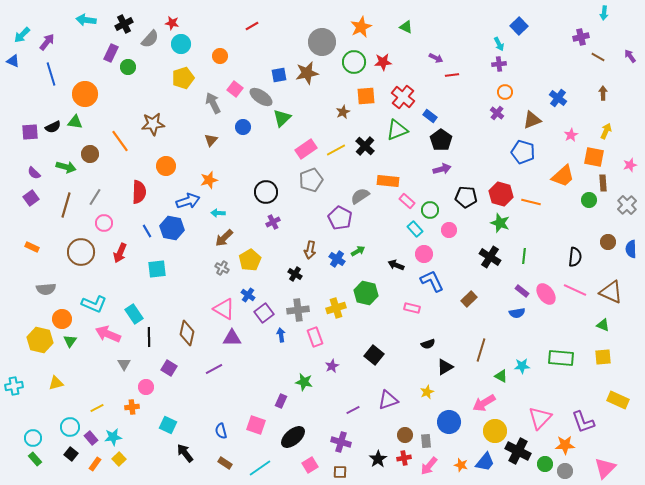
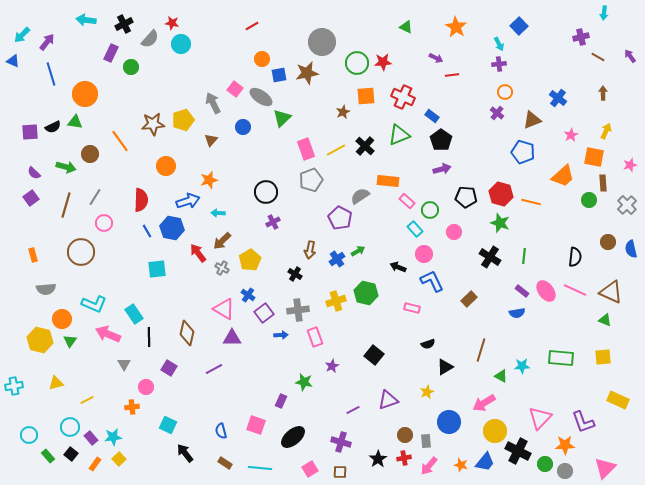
orange star at (361, 27): moved 95 px right; rotated 15 degrees counterclockwise
orange circle at (220, 56): moved 42 px right, 3 px down
green circle at (354, 62): moved 3 px right, 1 px down
green circle at (128, 67): moved 3 px right
yellow pentagon at (183, 78): moved 42 px down
red cross at (403, 97): rotated 15 degrees counterclockwise
blue rectangle at (430, 116): moved 2 px right
green triangle at (397, 130): moved 2 px right, 5 px down
pink rectangle at (306, 149): rotated 75 degrees counterclockwise
red semicircle at (139, 192): moved 2 px right, 8 px down
pink circle at (449, 230): moved 5 px right, 2 px down
brown arrow at (224, 238): moved 2 px left, 3 px down
orange rectangle at (32, 247): moved 1 px right, 8 px down; rotated 48 degrees clockwise
blue semicircle at (631, 249): rotated 12 degrees counterclockwise
red arrow at (120, 253): moved 78 px right; rotated 120 degrees clockwise
blue cross at (337, 259): rotated 21 degrees clockwise
black arrow at (396, 265): moved 2 px right, 2 px down
pink ellipse at (546, 294): moved 3 px up
yellow cross at (336, 308): moved 7 px up
green triangle at (603, 325): moved 2 px right, 5 px up
blue arrow at (281, 335): rotated 96 degrees clockwise
yellow line at (97, 408): moved 10 px left, 8 px up
cyan circle at (33, 438): moved 4 px left, 3 px up
green rectangle at (35, 459): moved 13 px right, 3 px up
pink square at (310, 465): moved 4 px down
cyan line at (260, 468): rotated 40 degrees clockwise
